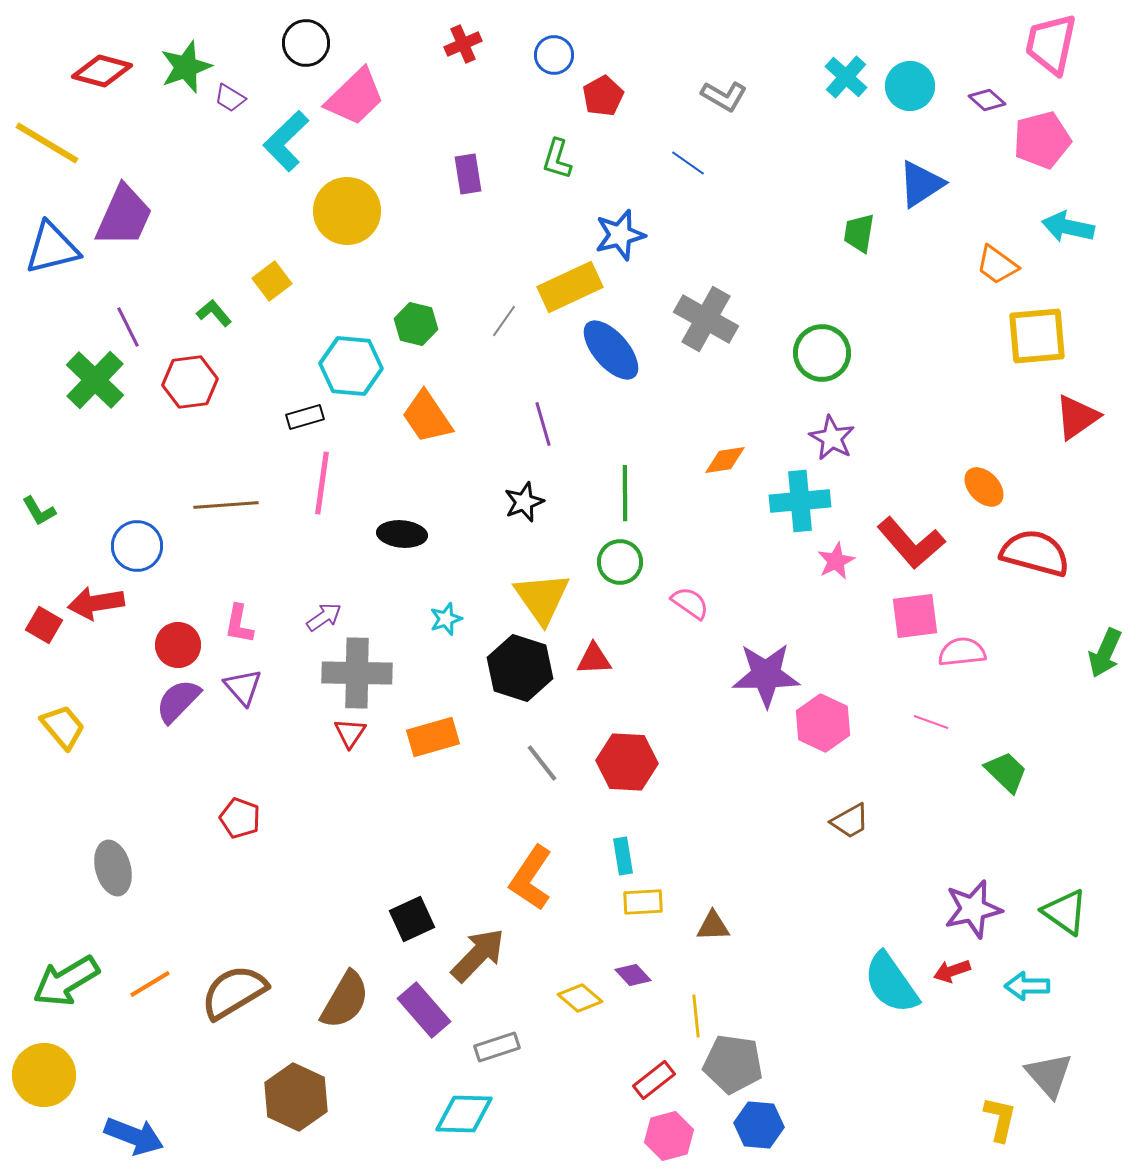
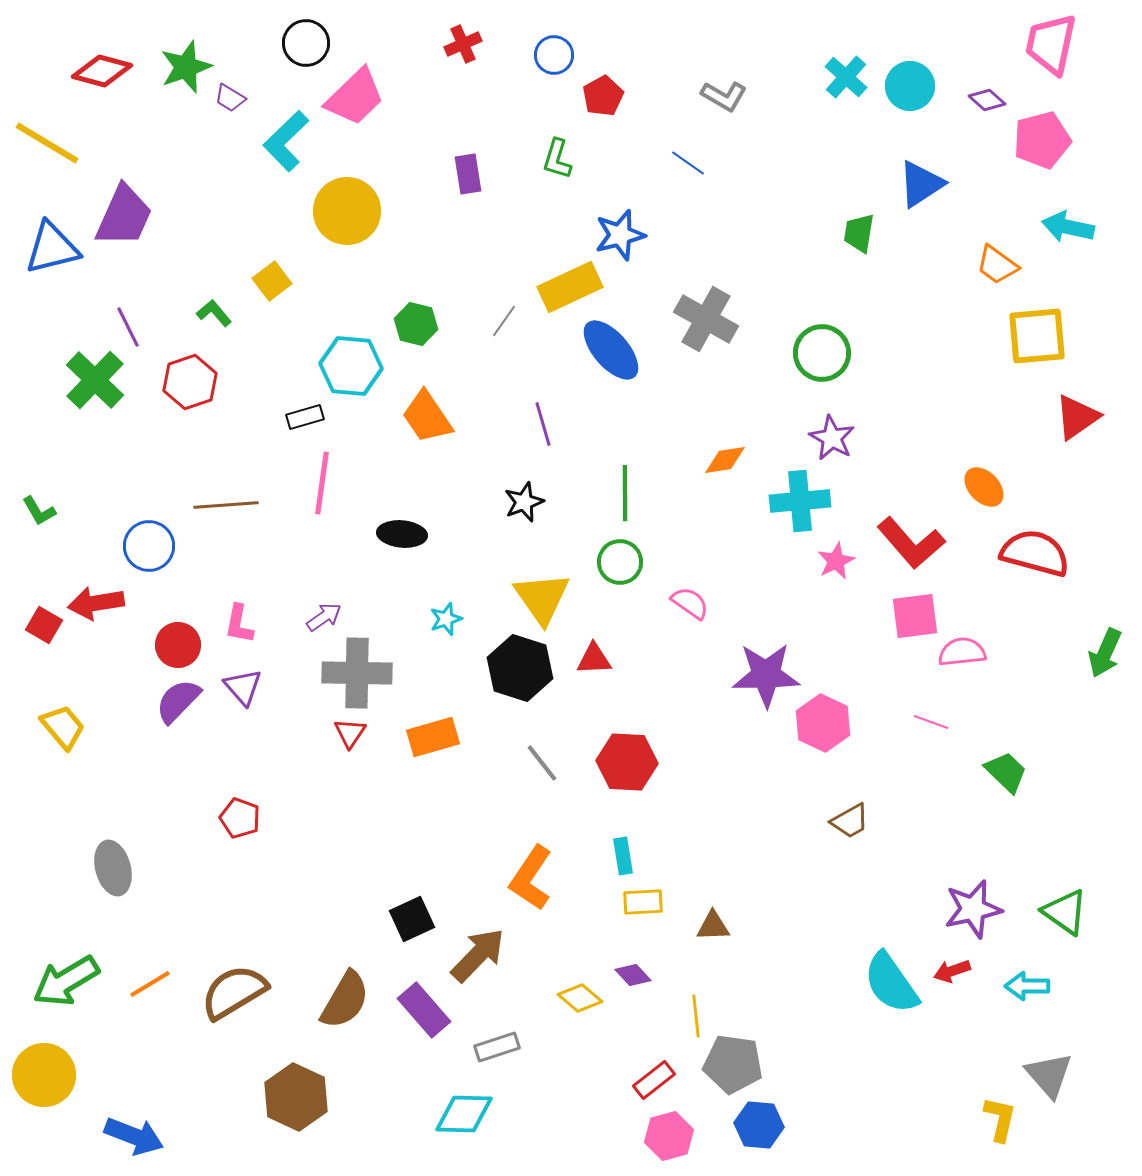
red hexagon at (190, 382): rotated 12 degrees counterclockwise
blue circle at (137, 546): moved 12 px right
